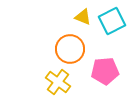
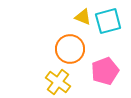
cyan square: moved 4 px left; rotated 12 degrees clockwise
pink pentagon: rotated 16 degrees counterclockwise
